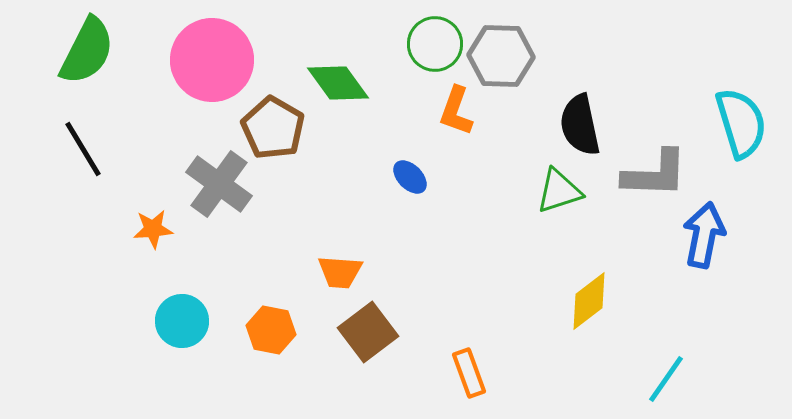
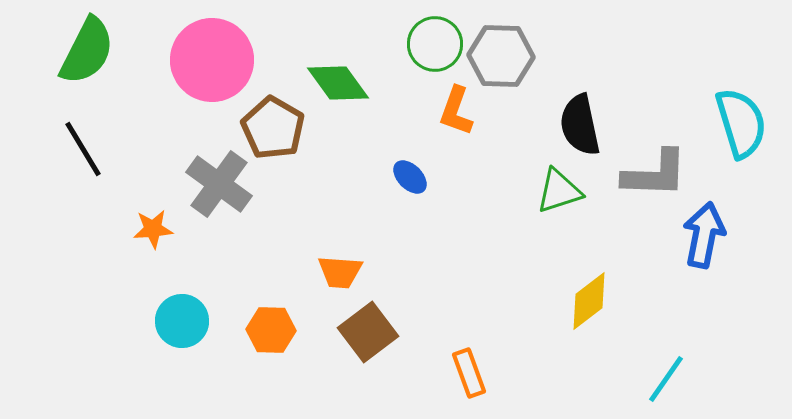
orange hexagon: rotated 9 degrees counterclockwise
